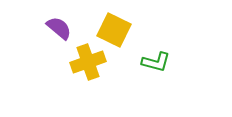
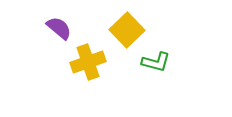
yellow square: moved 13 px right; rotated 20 degrees clockwise
